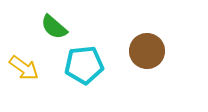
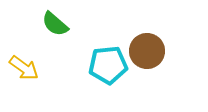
green semicircle: moved 1 px right, 3 px up
cyan pentagon: moved 24 px right
